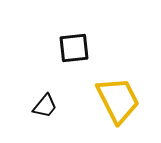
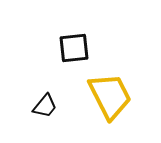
yellow trapezoid: moved 8 px left, 4 px up
